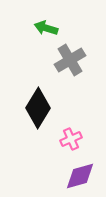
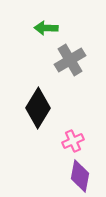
green arrow: rotated 15 degrees counterclockwise
pink cross: moved 2 px right, 2 px down
purple diamond: rotated 64 degrees counterclockwise
